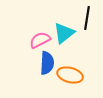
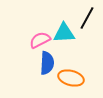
black line: rotated 20 degrees clockwise
cyan triangle: rotated 35 degrees clockwise
orange ellipse: moved 1 px right, 3 px down
